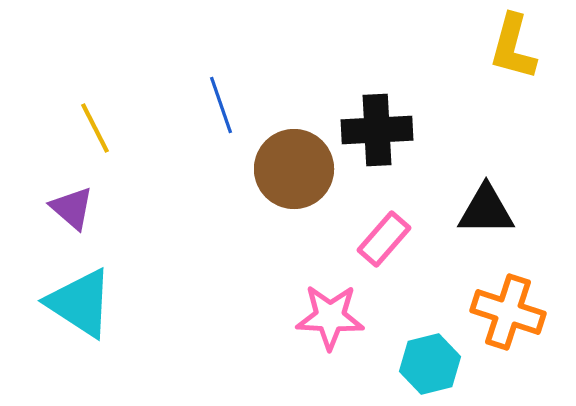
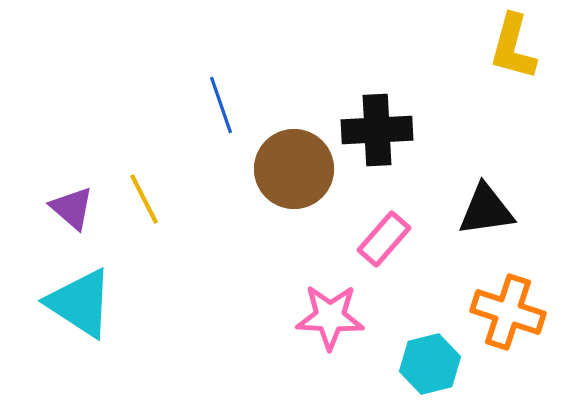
yellow line: moved 49 px right, 71 px down
black triangle: rotated 8 degrees counterclockwise
